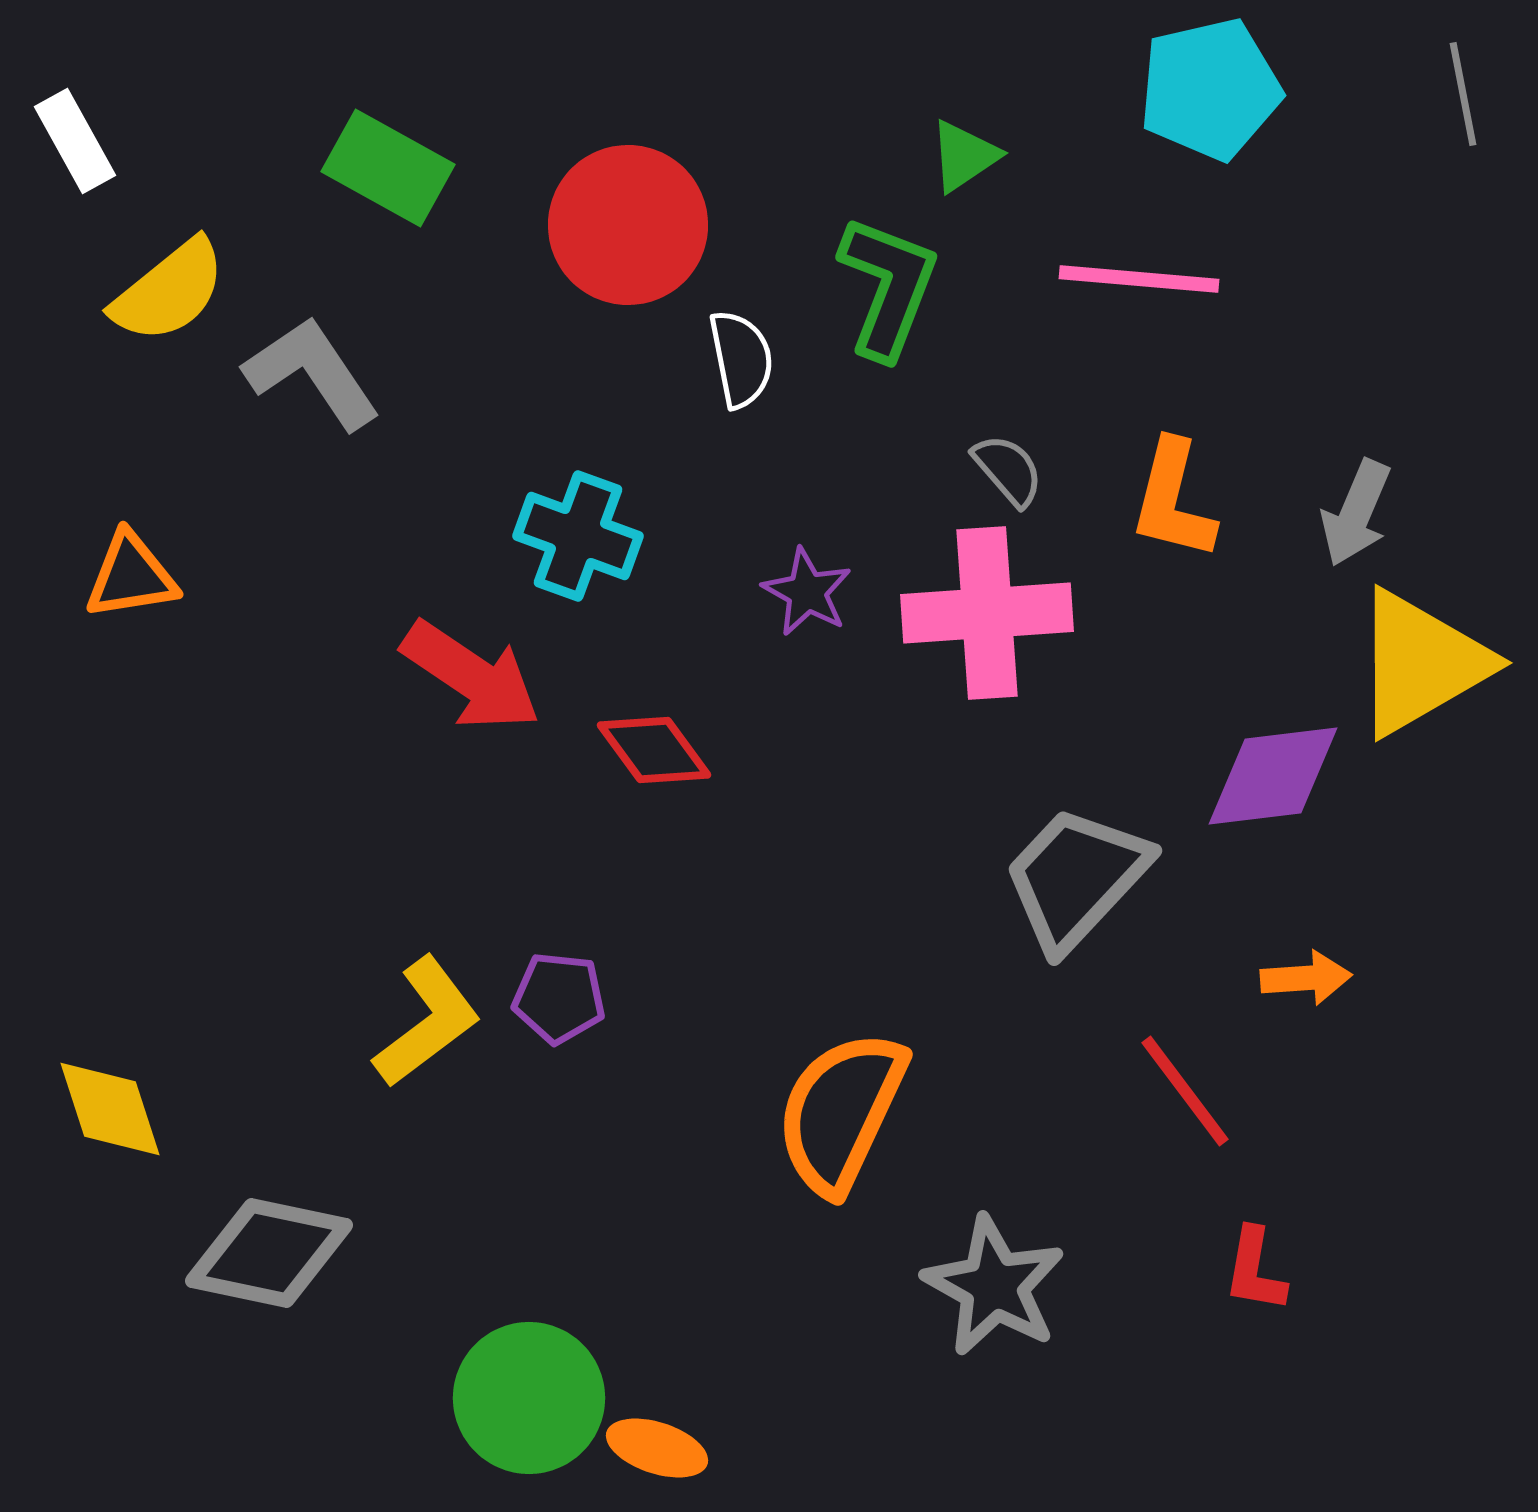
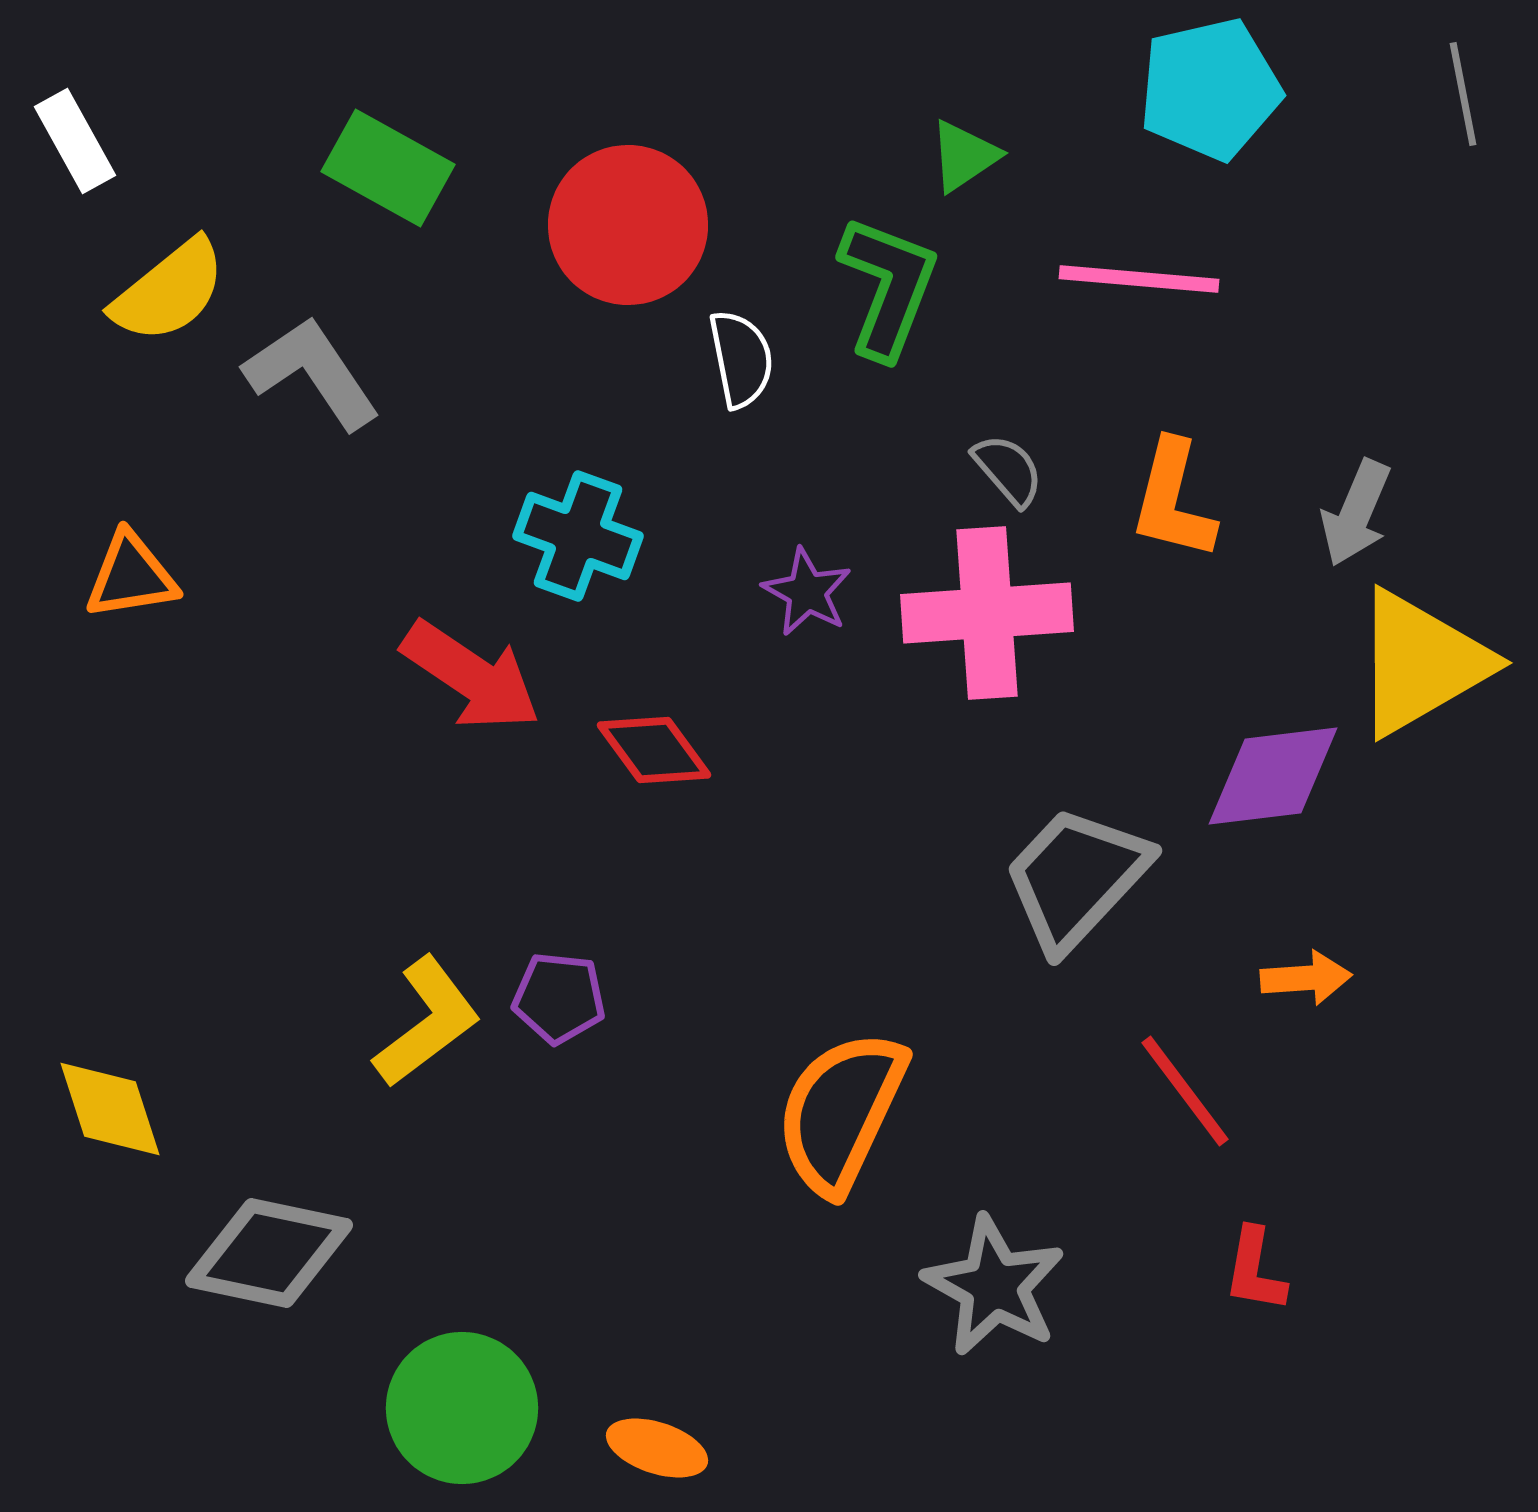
green circle: moved 67 px left, 10 px down
